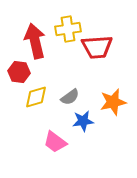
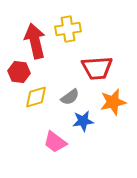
red trapezoid: moved 21 px down
